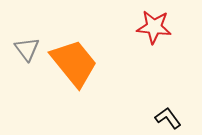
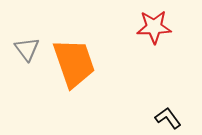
red star: rotated 8 degrees counterclockwise
orange trapezoid: rotated 20 degrees clockwise
